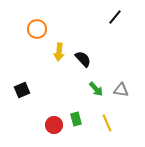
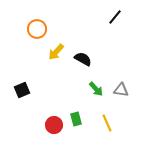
yellow arrow: moved 3 px left; rotated 36 degrees clockwise
black semicircle: rotated 18 degrees counterclockwise
